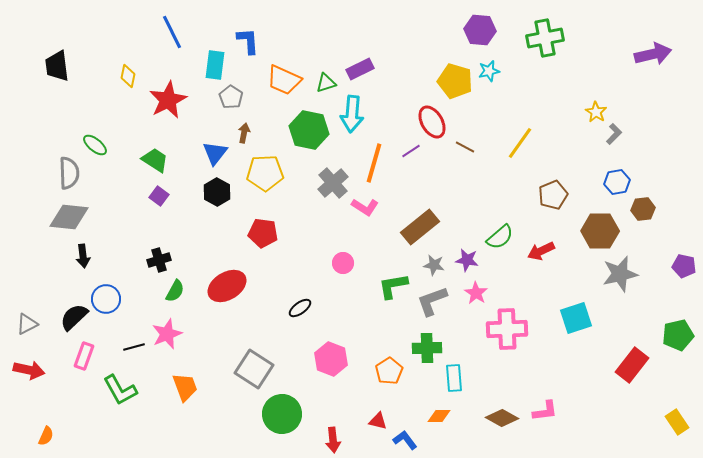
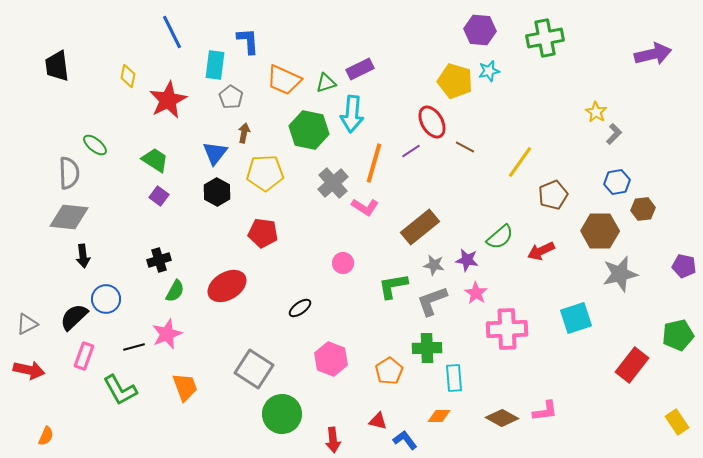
yellow line at (520, 143): moved 19 px down
